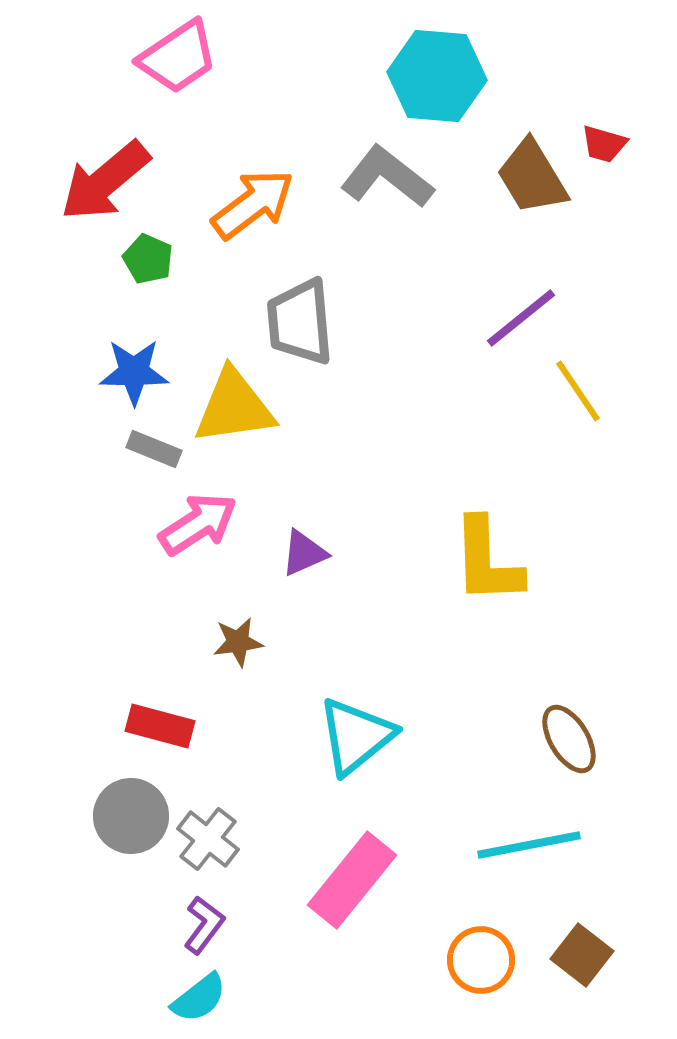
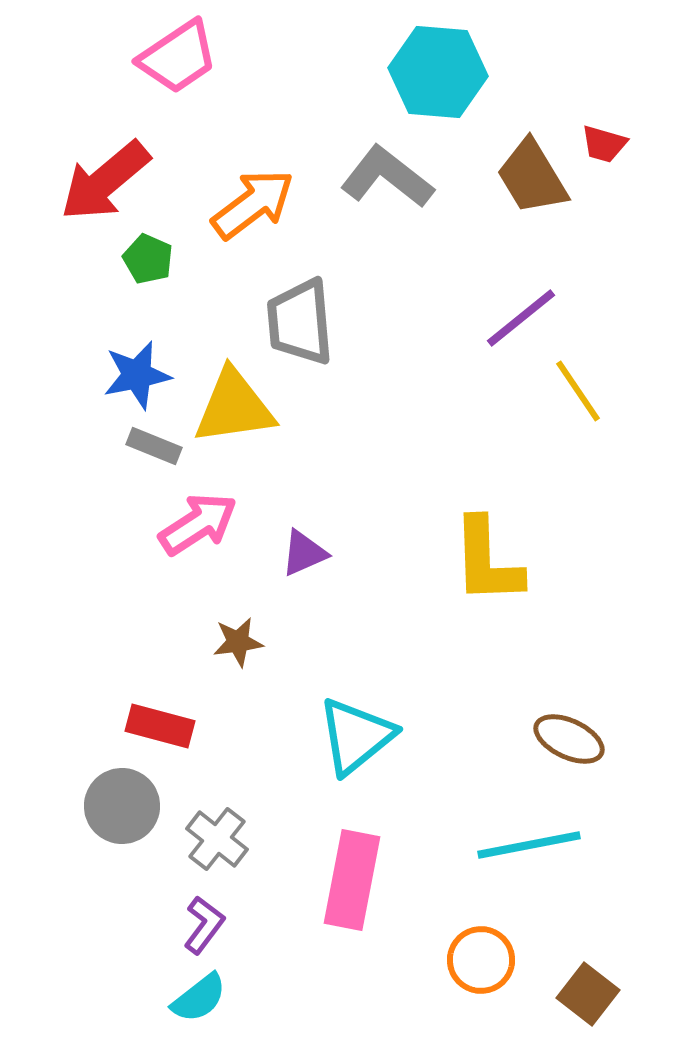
cyan hexagon: moved 1 px right, 4 px up
blue star: moved 3 px right, 3 px down; rotated 12 degrees counterclockwise
gray rectangle: moved 3 px up
brown ellipse: rotated 34 degrees counterclockwise
gray circle: moved 9 px left, 10 px up
gray cross: moved 9 px right
pink rectangle: rotated 28 degrees counterclockwise
brown square: moved 6 px right, 39 px down
